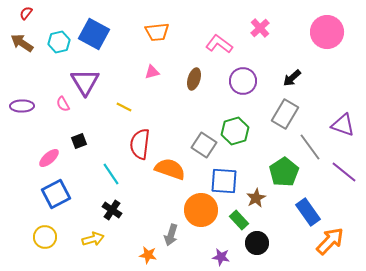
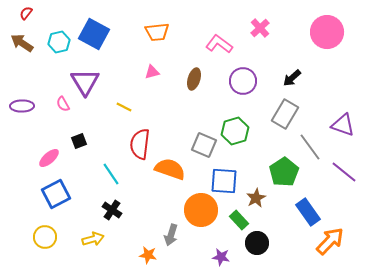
gray square at (204, 145): rotated 10 degrees counterclockwise
